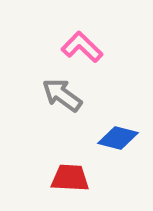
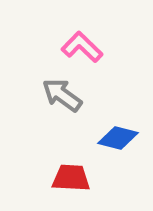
red trapezoid: moved 1 px right
